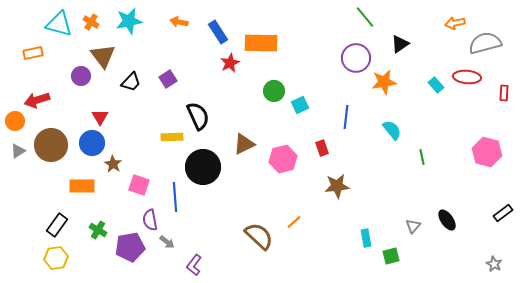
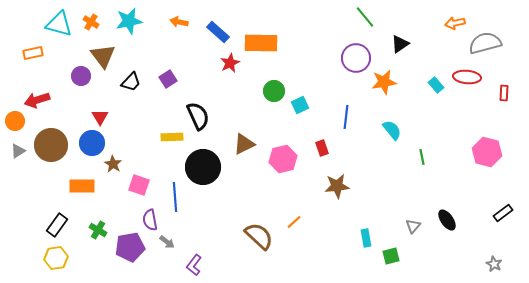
blue rectangle at (218, 32): rotated 15 degrees counterclockwise
